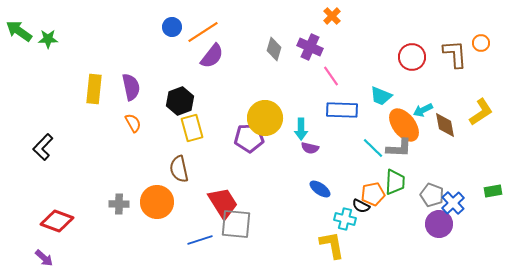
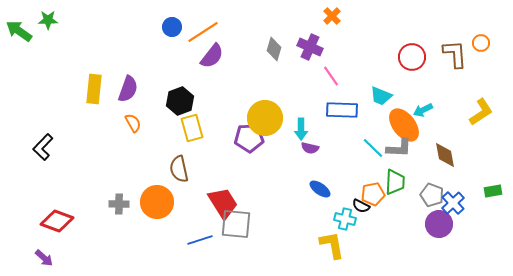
green star at (48, 39): moved 19 px up
purple semicircle at (131, 87): moved 3 px left, 2 px down; rotated 32 degrees clockwise
brown diamond at (445, 125): moved 30 px down
